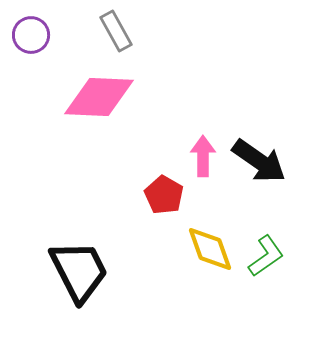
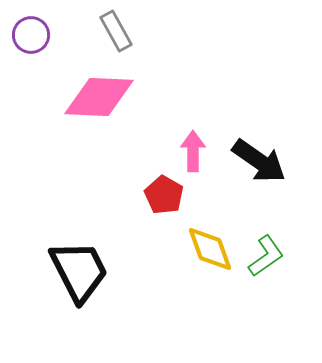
pink arrow: moved 10 px left, 5 px up
